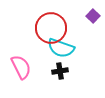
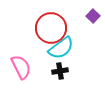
cyan semicircle: rotated 56 degrees counterclockwise
